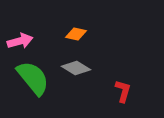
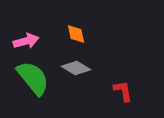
orange diamond: rotated 65 degrees clockwise
pink arrow: moved 6 px right
red L-shape: rotated 25 degrees counterclockwise
